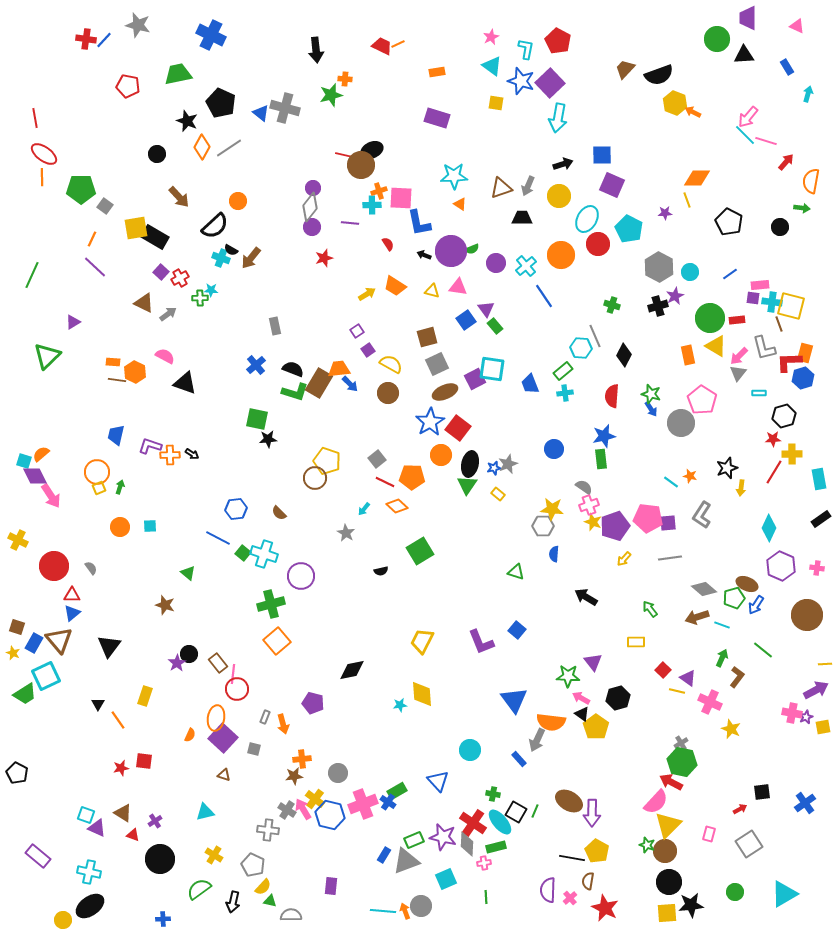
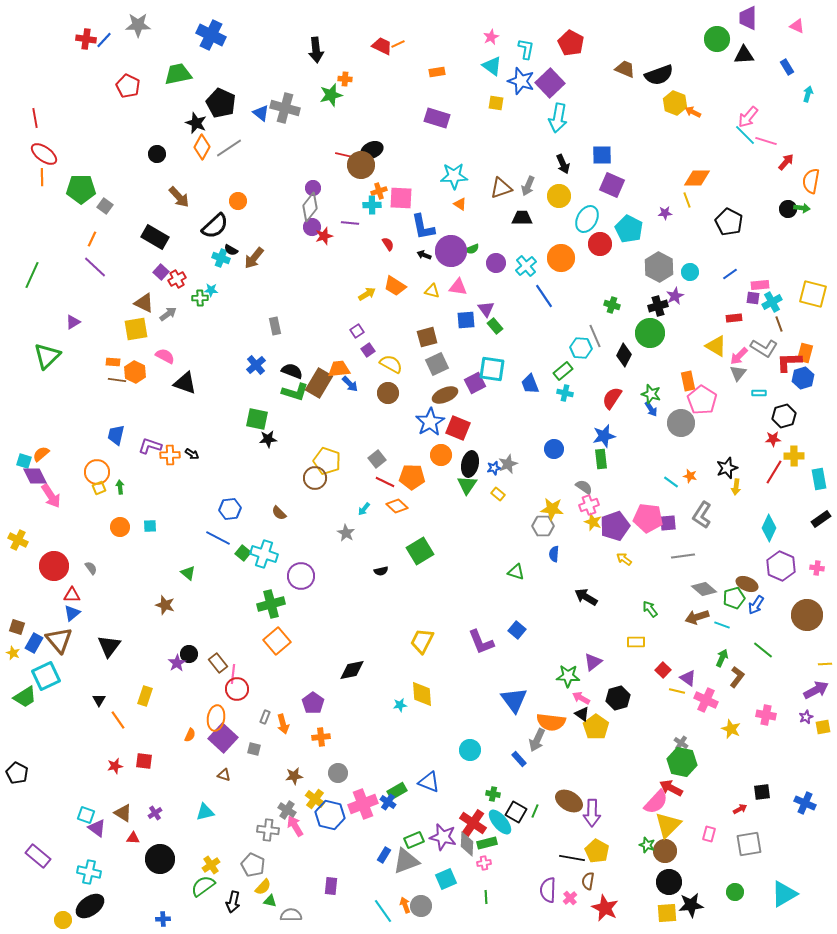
gray star at (138, 25): rotated 15 degrees counterclockwise
red pentagon at (558, 41): moved 13 px right, 2 px down
brown trapezoid at (625, 69): rotated 70 degrees clockwise
red pentagon at (128, 86): rotated 15 degrees clockwise
black star at (187, 121): moved 9 px right, 2 px down
black arrow at (563, 164): rotated 84 degrees clockwise
blue L-shape at (419, 223): moved 4 px right, 4 px down
black circle at (780, 227): moved 8 px right, 18 px up
yellow square at (136, 228): moved 101 px down
red circle at (598, 244): moved 2 px right
orange circle at (561, 255): moved 3 px down
brown arrow at (251, 258): moved 3 px right
red star at (324, 258): moved 22 px up
red cross at (180, 278): moved 3 px left, 1 px down
cyan cross at (772, 302): rotated 36 degrees counterclockwise
yellow square at (791, 306): moved 22 px right, 12 px up
green circle at (710, 318): moved 60 px left, 15 px down
blue square at (466, 320): rotated 30 degrees clockwise
red rectangle at (737, 320): moved 3 px left, 2 px up
gray L-shape at (764, 348): rotated 44 degrees counterclockwise
orange rectangle at (688, 355): moved 26 px down
black semicircle at (293, 369): moved 1 px left, 2 px down
purple square at (475, 379): moved 4 px down
brown ellipse at (445, 392): moved 3 px down
cyan cross at (565, 393): rotated 21 degrees clockwise
red semicircle at (612, 396): moved 2 px down; rotated 30 degrees clockwise
red square at (458, 428): rotated 15 degrees counterclockwise
yellow cross at (792, 454): moved 2 px right, 2 px down
green arrow at (120, 487): rotated 24 degrees counterclockwise
yellow arrow at (741, 488): moved 5 px left, 1 px up
blue hexagon at (236, 509): moved 6 px left
gray line at (670, 558): moved 13 px right, 2 px up
yellow arrow at (624, 559): rotated 84 degrees clockwise
purple triangle at (593, 662): rotated 30 degrees clockwise
green trapezoid at (25, 694): moved 3 px down
pink cross at (710, 702): moved 4 px left, 2 px up
purple pentagon at (313, 703): rotated 20 degrees clockwise
black triangle at (98, 704): moved 1 px right, 4 px up
pink cross at (792, 713): moved 26 px left, 2 px down
gray cross at (681, 743): rotated 24 degrees counterclockwise
orange cross at (302, 759): moved 19 px right, 22 px up
red star at (121, 768): moved 6 px left, 2 px up
blue triangle at (438, 781): moved 9 px left, 1 px down; rotated 25 degrees counterclockwise
red arrow at (671, 782): moved 6 px down
blue cross at (805, 803): rotated 30 degrees counterclockwise
pink arrow at (303, 809): moved 8 px left, 17 px down
purple cross at (155, 821): moved 8 px up
purple triangle at (97, 828): rotated 12 degrees clockwise
red triangle at (133, 835): moved 3 px down; rotated 16 degrees counterclockwise
gray square at (749, 844): rotated 24 degrees clockwise
green rectangle at (496, 847): moved 9 px left, 4 px up
yellow cross at (214, 855): moved 3 px left, 10 px down; rotated 24 degrees clockwise
green semicircle at (199, 889): moved 4 px right, 3 px up
cyan line at (383, 911): rotated 50 degrees clockwise
orange arrow at (405, 911): moved 6 px up
